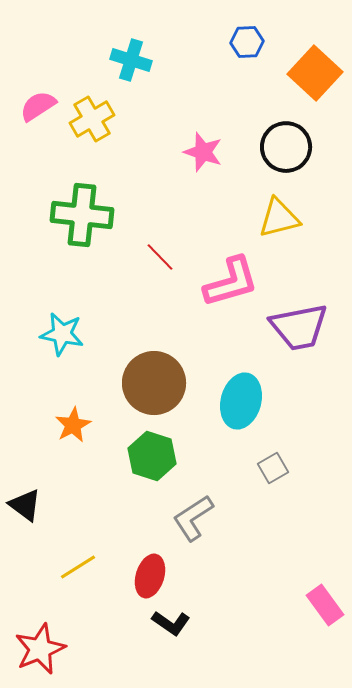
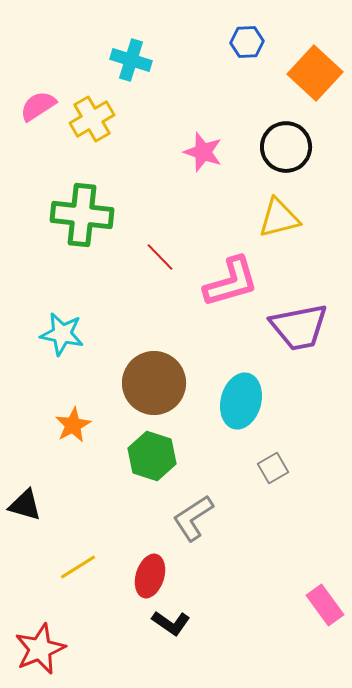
black triangle: rotated 21 degrees counterclockwise
